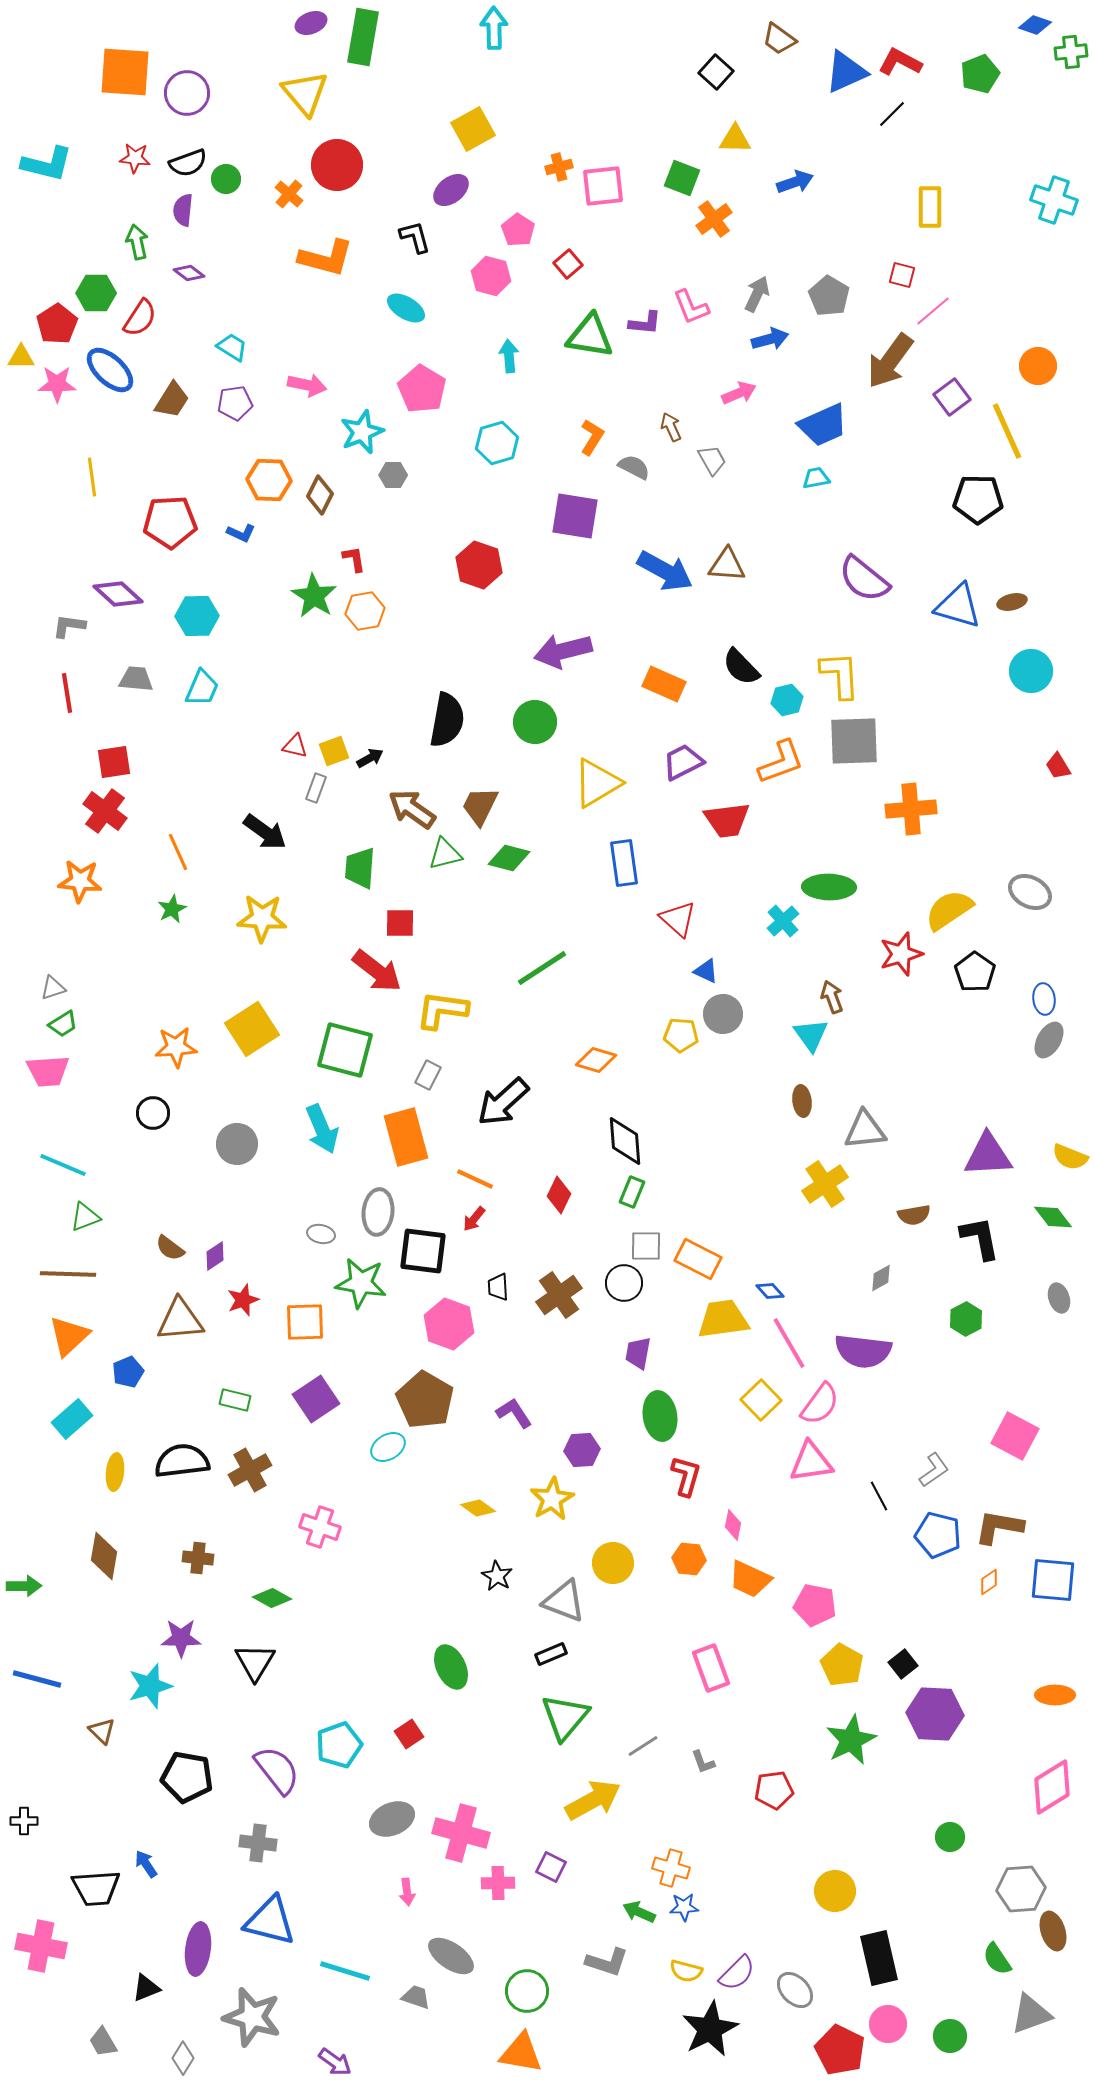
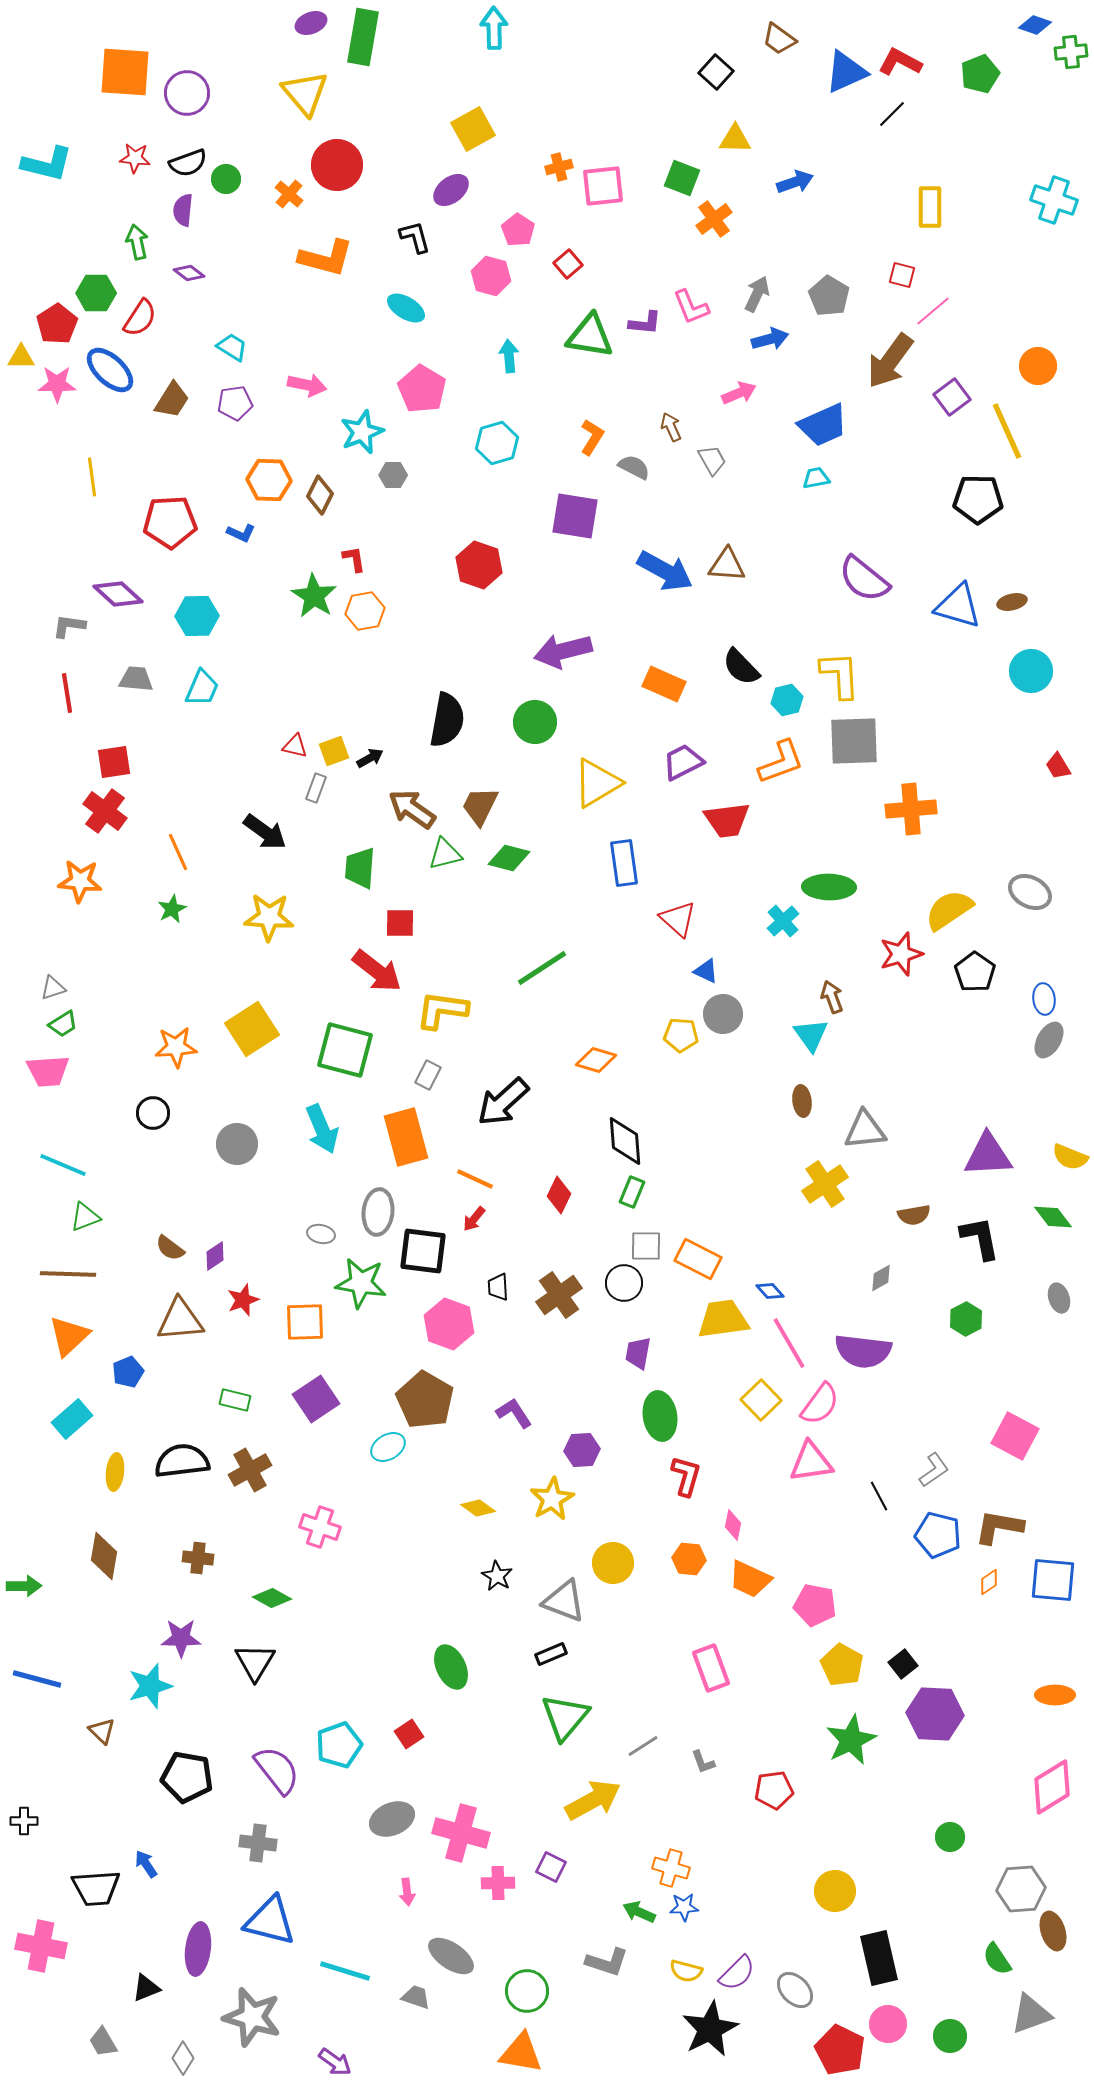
yellow star at (262, 918): moved 7 px right, 1 px up
